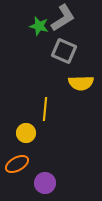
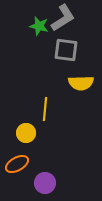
gray square: moved 2 px right, 1 px up; rotated 15 degrees counterclockwise
